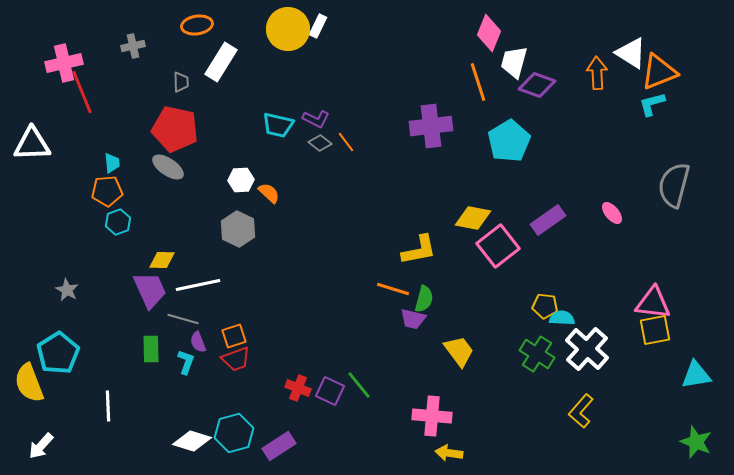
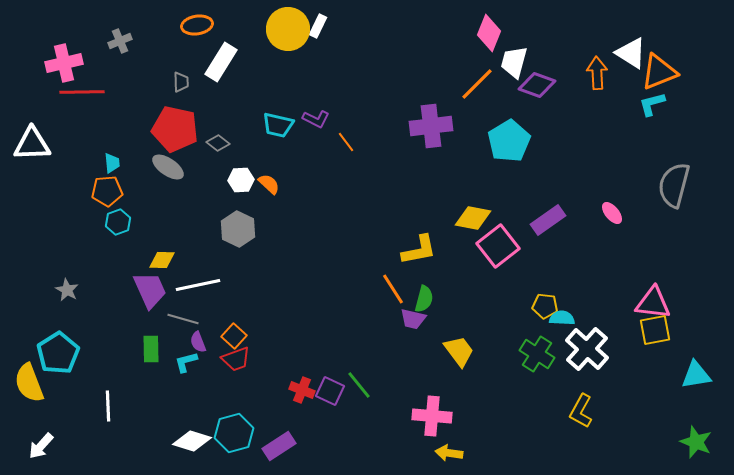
gray cross at (133, 46): moved 13 px left, 5 px up; rotated 10 degrees counterclockwise
orange line at (478, 82): moved 1 px left, 2 px down; rotated 63 degrees clockwise
red line at (82, 92): rotated 69 degrees counterclockwise
gray diamond at (320, 143): moved 102 px left
orange semicircle at (269, 193): moved 9 px up
orange line at (393, 289): rotated 40 degrees clockwise
orange square at (234, 336): rotated 30 degrees counterclockwise
cyan L-shape at (186, 362): rotated 125 degrees counterclockwise
red cross at (298, 388): moved 4 px right, 2 px down
yellow L-shape at (581, 411): rotated 12 degrees counterclockwise
